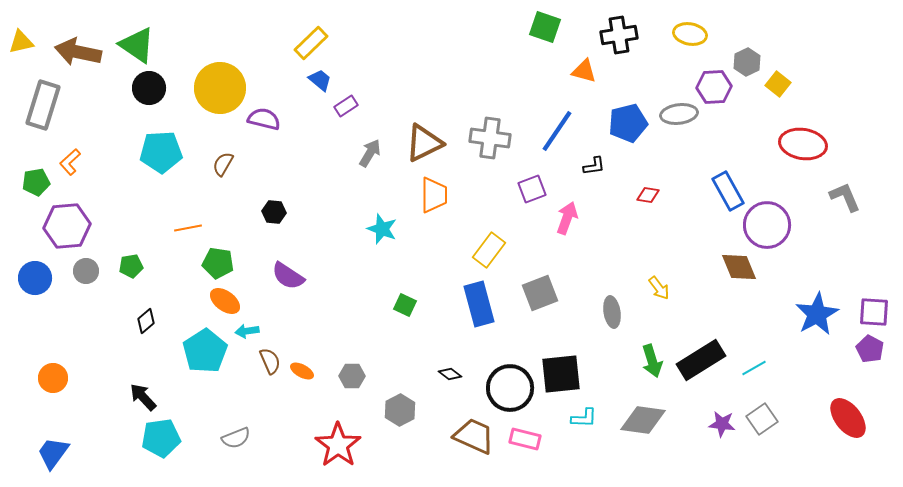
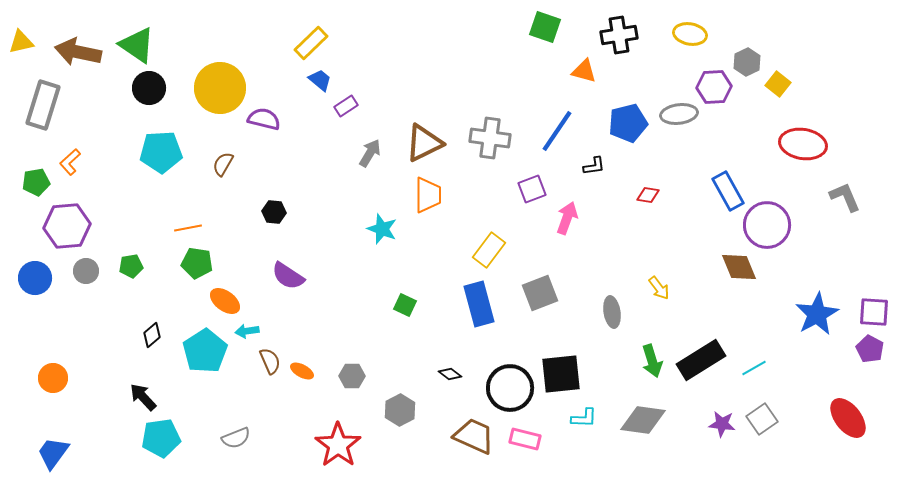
orange trapezoid at (434, 195): moved 6 px left
green pentagon at (218, 263): moved 21 px left
black diamond at (146, 321): moved 6 px right, 14 px down
